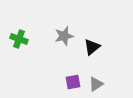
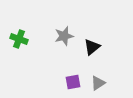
gray triangle: moved 2 px right, 1 px up
